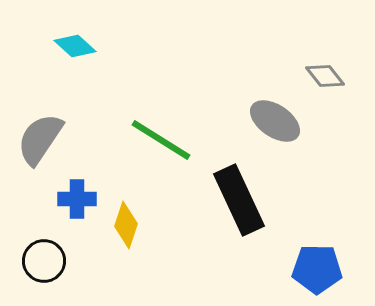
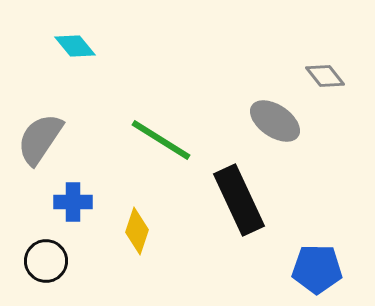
cyan diamond: rotated 9 degrees clockwise
blue cross: moved 4 px left, 3 px down
yellow diamond: moved 11 px right, 6 px down
black circle: moved 2 px right
